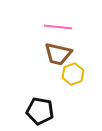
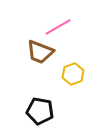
pink line: rotated 36 degrees counterclockwise
brown trapezoid: moved 18 px left, 2 px up; rotated 8 degrees clockwise
